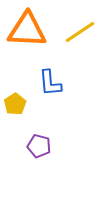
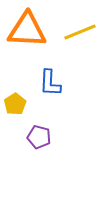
yellow line: rotated 12 degrees clockwise
blue L-shape: rotated 8 degrees clockwise
purple pentagon: moved 9 px up
